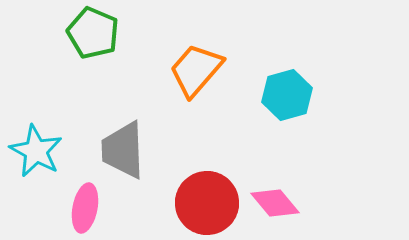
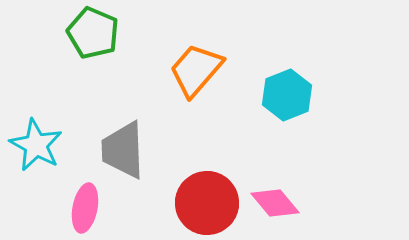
cyan hexagon: rotated 6 degrees counterclockwise
cyan star: moved 6 px up
